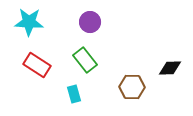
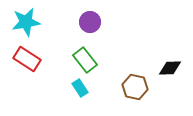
cyan star: moved 3 px left; rotated 12 degrees counterclockwise
red rectangle: moved 10 px left, 6 px up
brown hexagon: moved 3 px right; rotated 10 degrees clockwise
cyan rectangle: moved 6 px right, 6 px up; rotated 18 degrees counterclockwise
